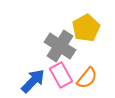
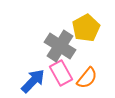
pink rectangle: moved 2 px up
